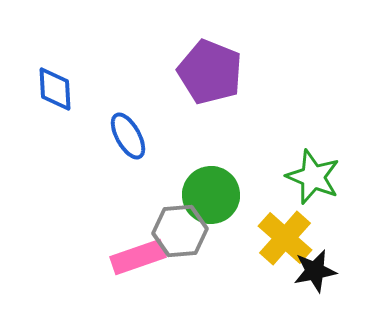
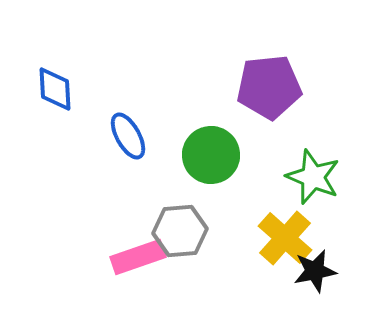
purple pentagon: moved 59 px right, 15 px down; rotated 28 degrees counterclockwise
green circle: moved 40 px up
